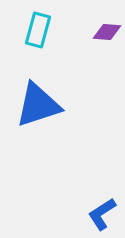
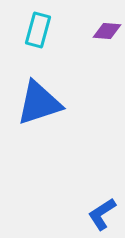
purple diamond: moved 1 px up
blue triangle: moved 1 px right, 2 px up
